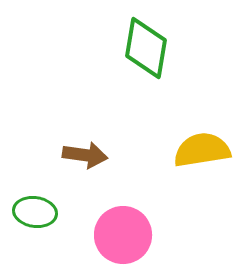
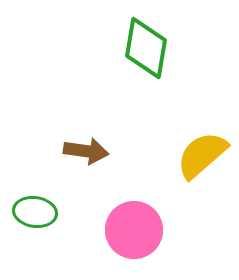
yellow semicircle: moved 5 px down; rotated 32 degrees counterclockwise
brown arrow: moved 1 px right, 4 px up
pink circle: moved 11 px right, 5 px up
